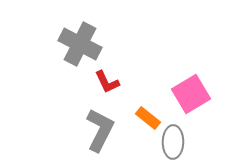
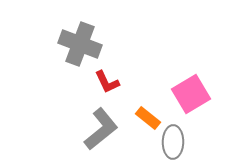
gray cross: rotated 6 degrees counterclockwise
gray L-shape: moved 1 px right, 1 px up; rotated 24 degrees clockwise
